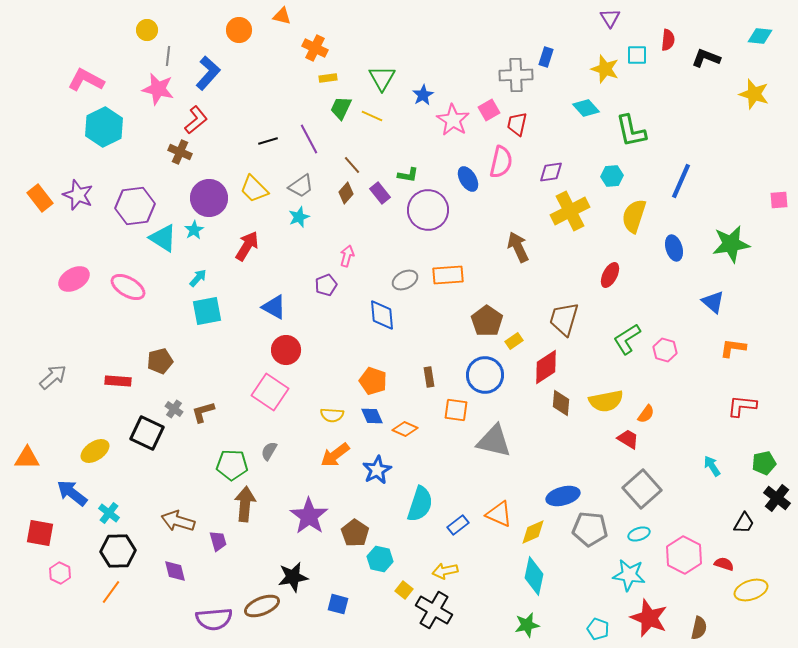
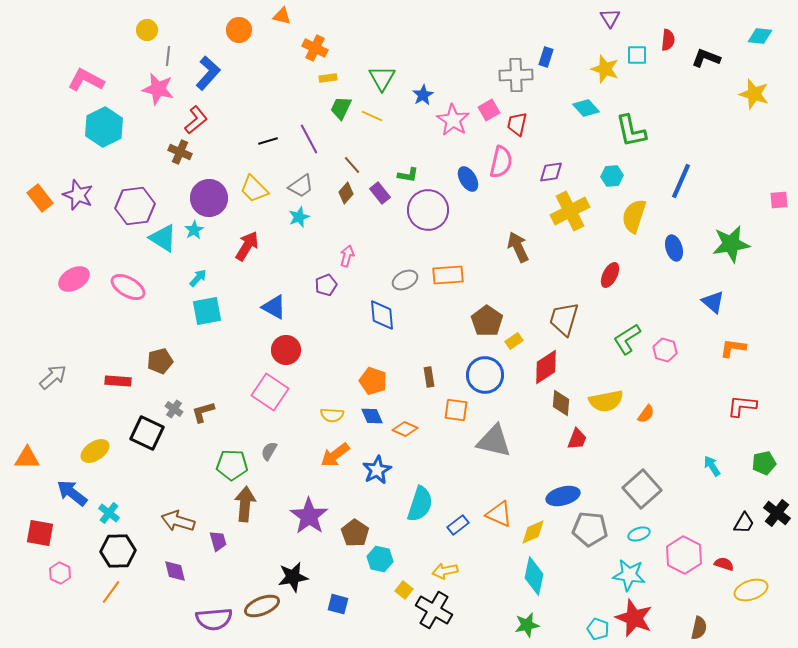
red trapezoid at (628, 439): moved 51 px left; rotated 80 degrees clockwise
black cross at (777, 498): moved 15 px down
red star at (649, 618): moved 15 px left
